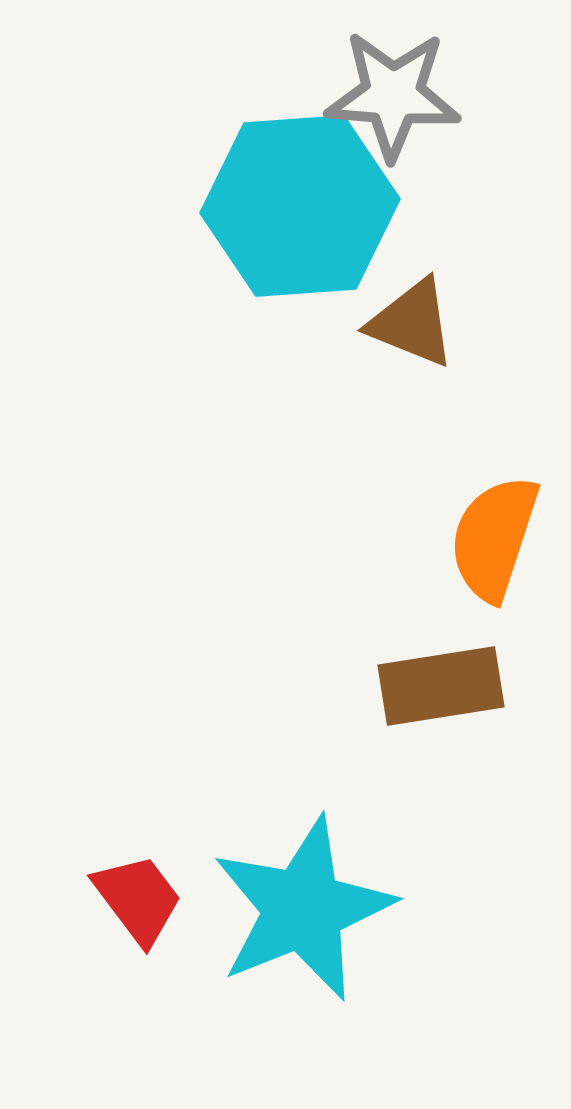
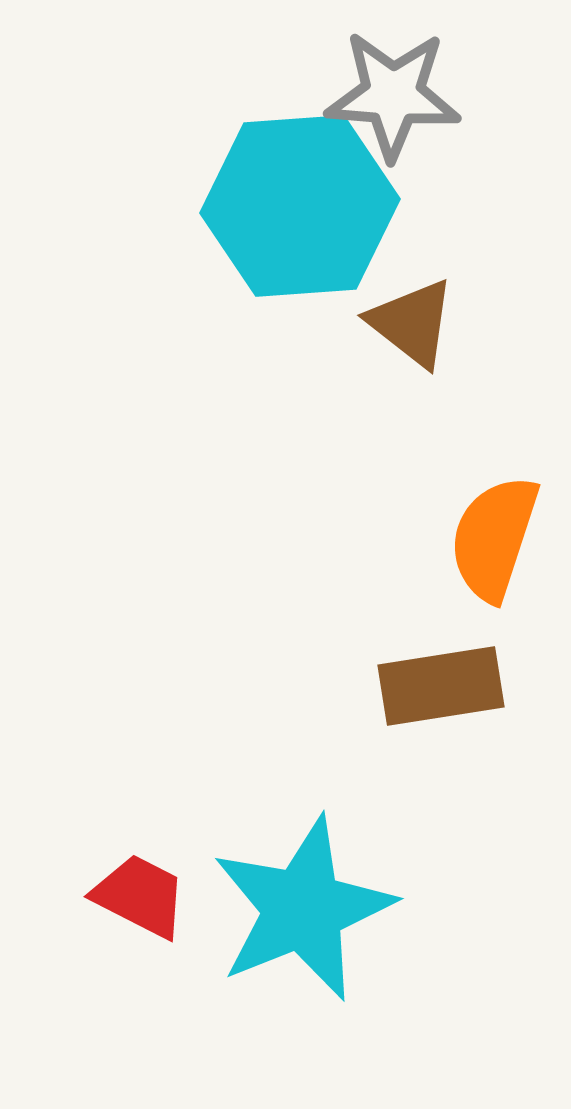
brown triangle: rotated 16 degrees clockwise
red trapezoid: moved 2 px right, 3 px up; rotated 26 degrees counterclockwise
